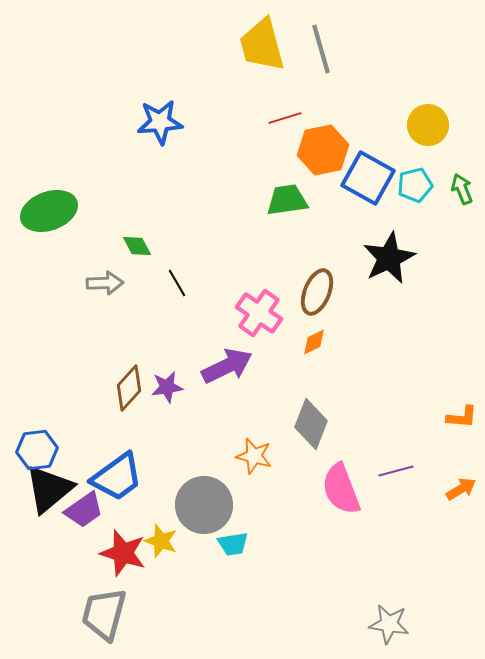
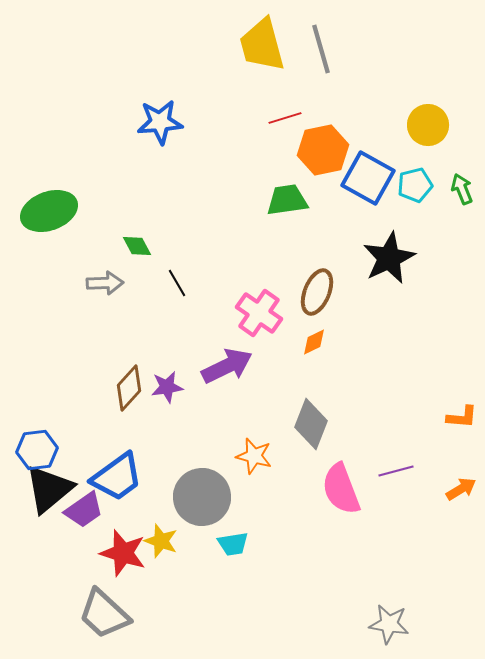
gray circle: moved 2 px left, 8 px up
gray trapezoid: rotated 62 degrees counterclockwise
